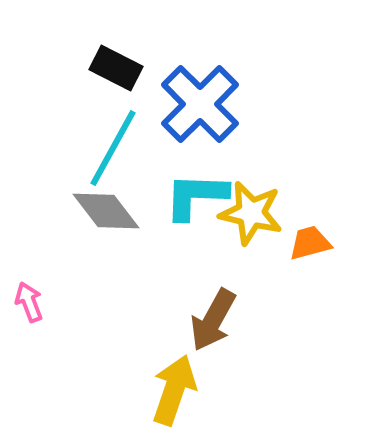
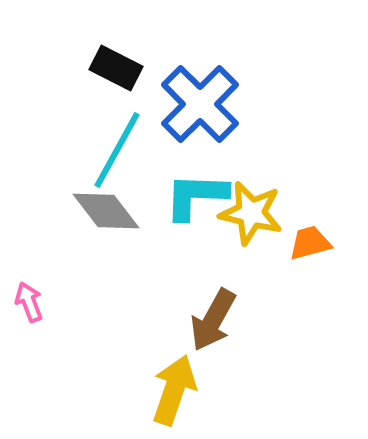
cyan line: moved 4 px right, 2 px down
